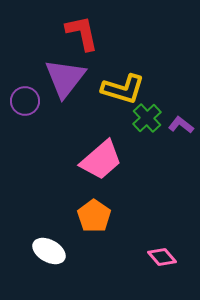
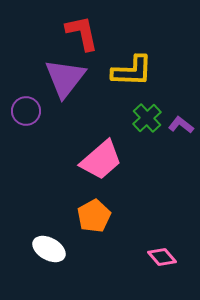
yellow L-shape: moved 9 px right, 18 px up; rotated 15 degrees counterclockwise
purple circle: moved 1 px right, 10 px down
orange pentagon: rotated 8 degrees clockwise
white ellipse: moved 2 px up
